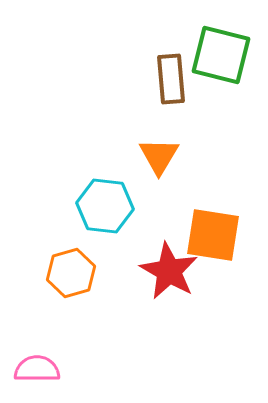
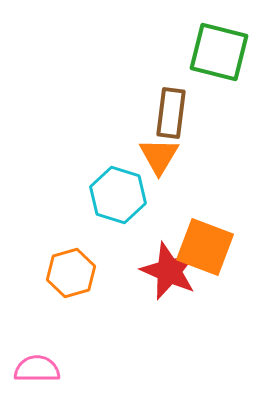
green square: moved 2 px left, 3 px up
brown rectangle: moved 34 px down; rotated 12 degrees clockwise
cyan hexagon: moved 13 px right, 11 px up; rotated 10 degrees clockwise
orange square: moved 8 px left, 12 px down; rotated 12 degrees clockwise
red star: rotated 6 degrees counterclockwise
